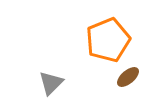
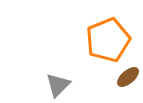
gray triangle: moved 7 px right, 2 px down
